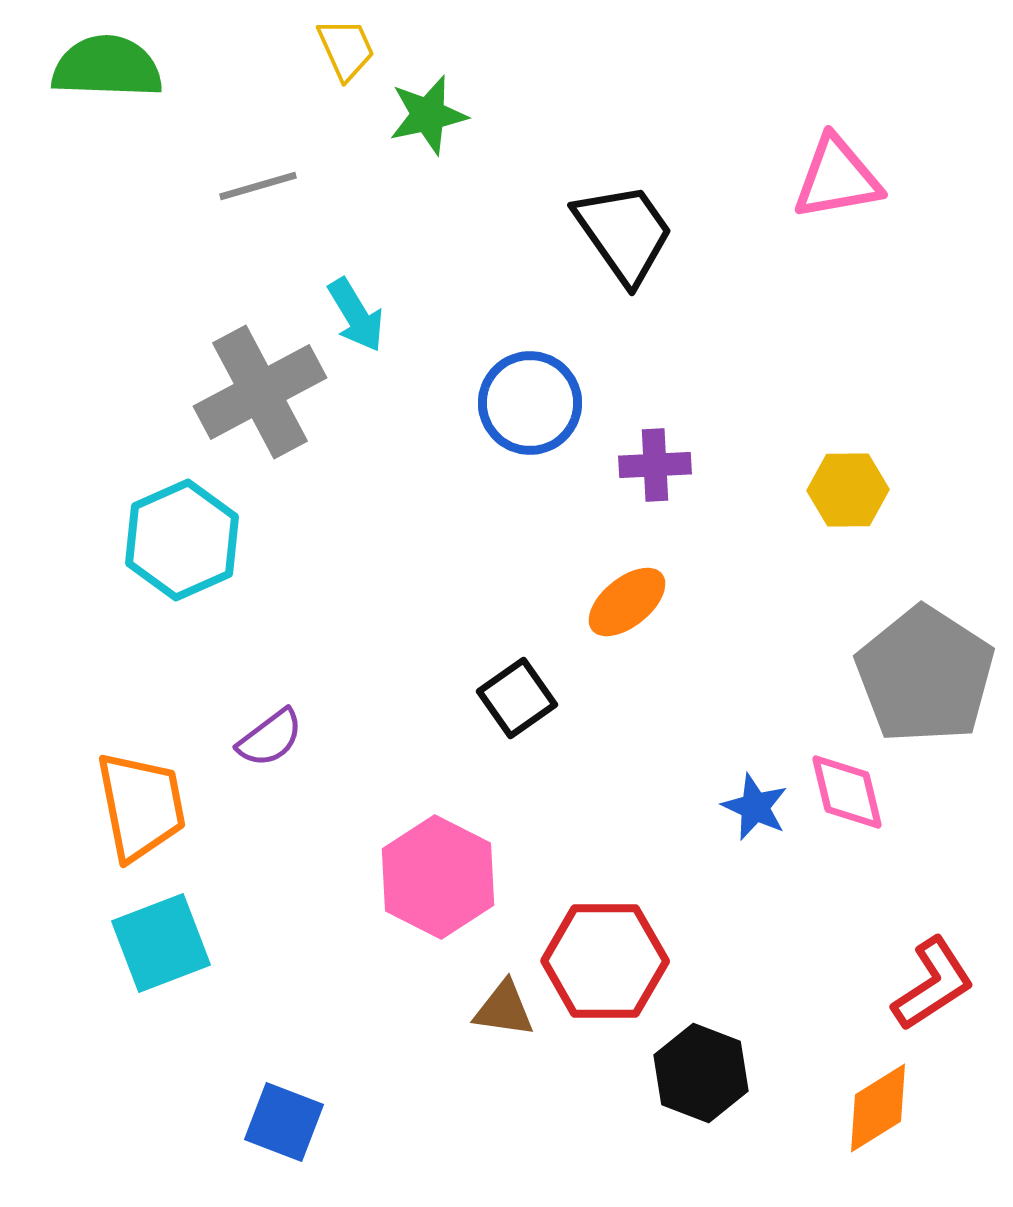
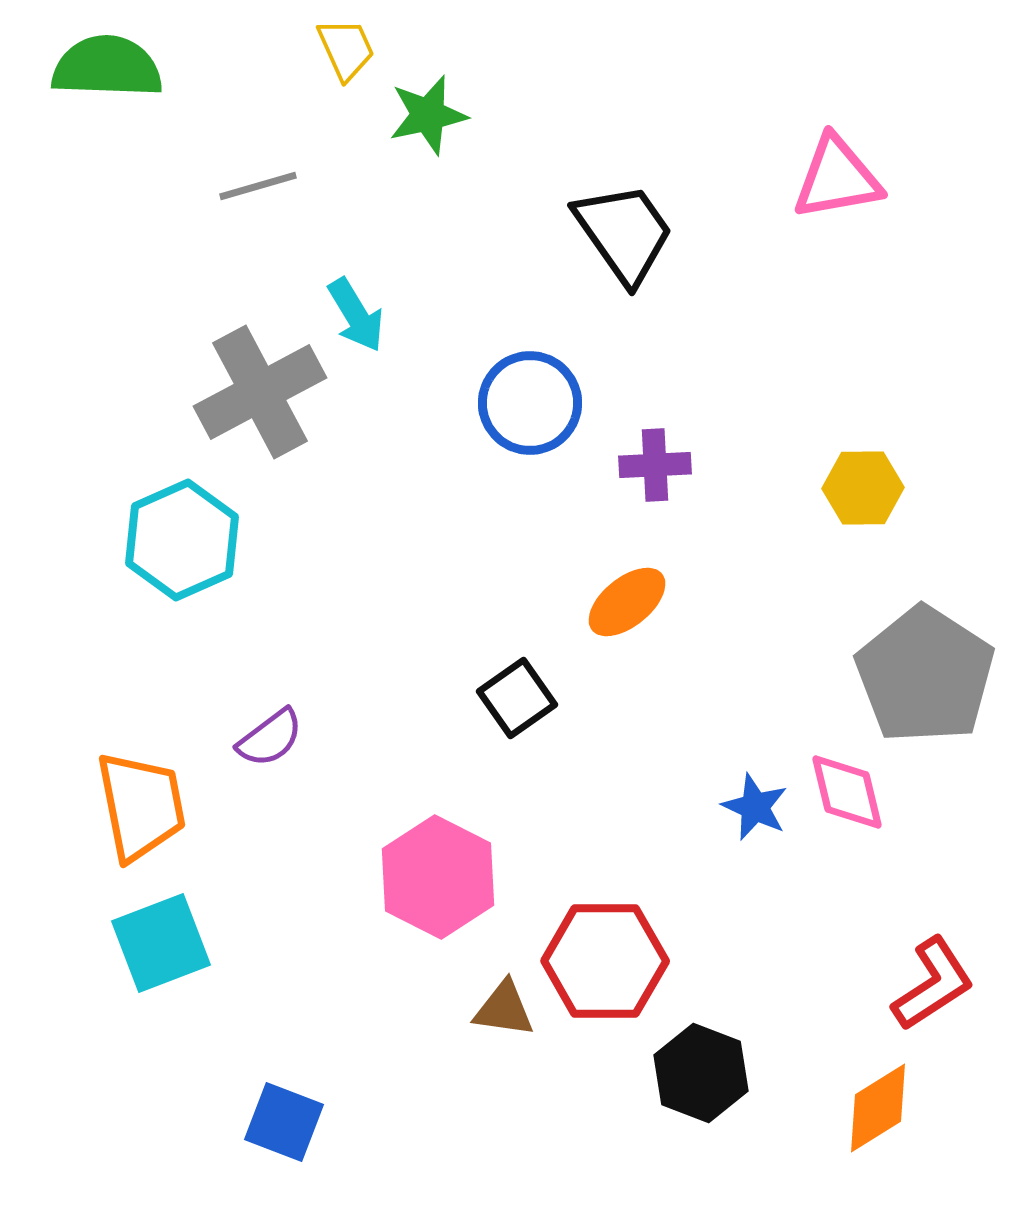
yellow hexagon: moved 15 px right, 2 px up
